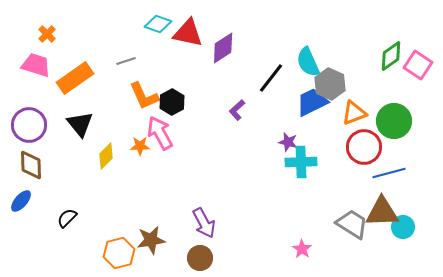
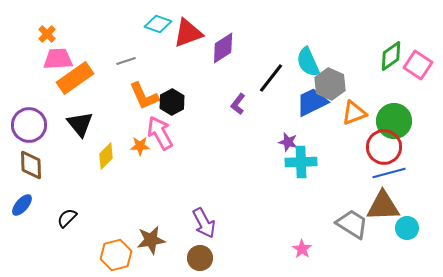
red triangle: rotated 32 degrees counterclockwise
pink trapezoid: moved 22 px right, 6 px up; rotated 20 degrees counterclockwise
purple L-shape: moved 1 px right, 6 px up; rotated 10 degrees counterclockwise
red circle: moved 20 px right
blue ellipse: moved 1 px right, 4 px down
brown triangle: moved 1 px right, 6 px up
cyan circle: moved 4 px right, 1 px down
orange hexagon: moved 3 px left, 2 px down
